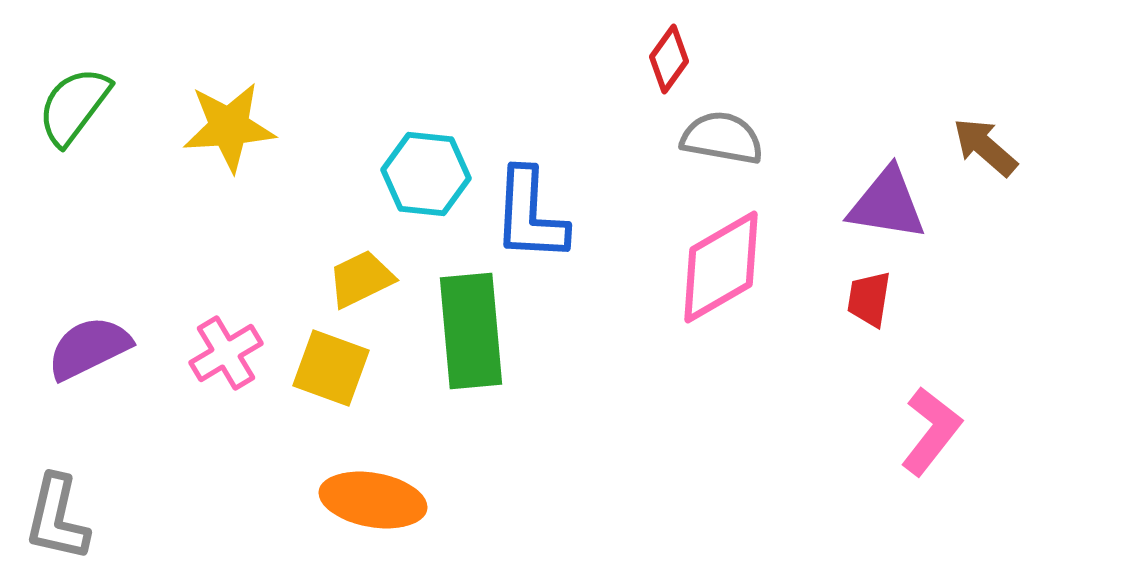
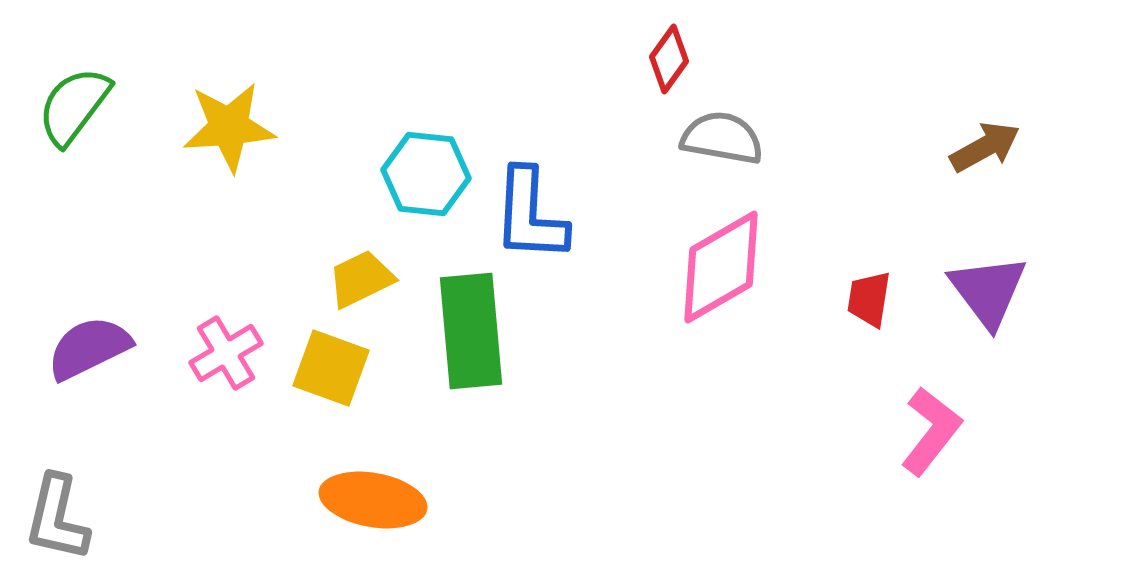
brown arrow: rotated 110 degrees clockwise
purple triangle: moved 101 px right, 87 px down; rotated 44 degrees clockwise
